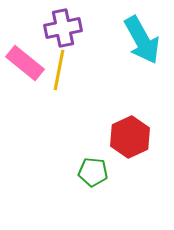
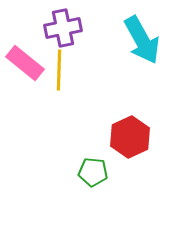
yellow line: rotated 9 degrees counterclockwise
